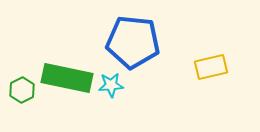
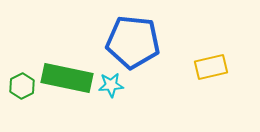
green hexagon: moved 4 px up
